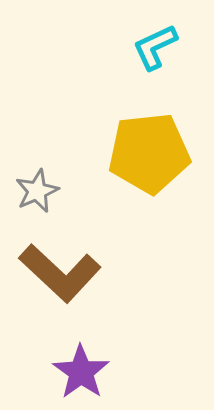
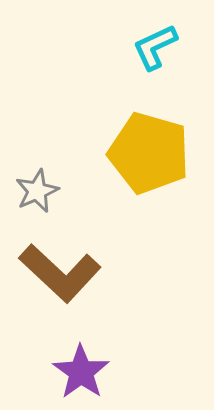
yellow pentagon: rotated 22 degrees clockwise
